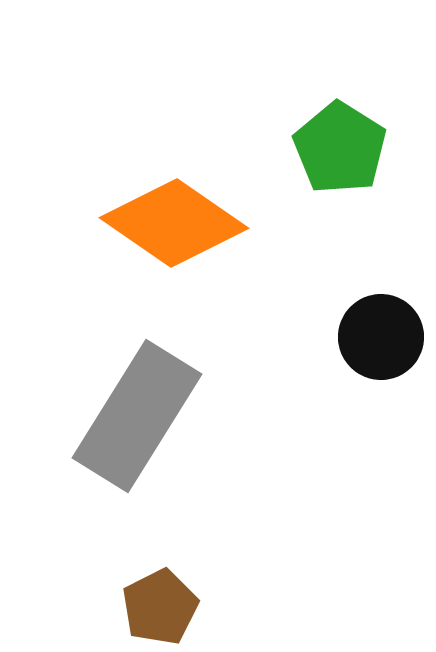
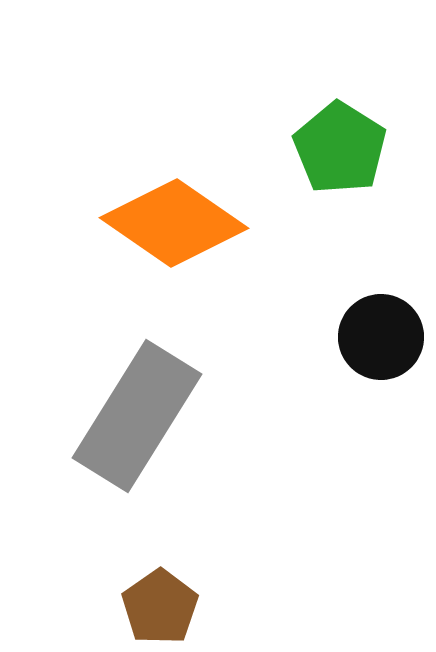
brown pentagon: rotated 8 degrees counterclockwise
